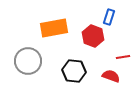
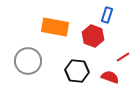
blue rectangle: moved 2 px left, 2 px up
orange rectangle: moved 1 px right, 1 px up; rotated 20 degrees clockwise
red line: rotated 24 degrees counterclockwise
black hexagon: moved 3 px right
red semicircle: moved 1 px left, 1 px down
